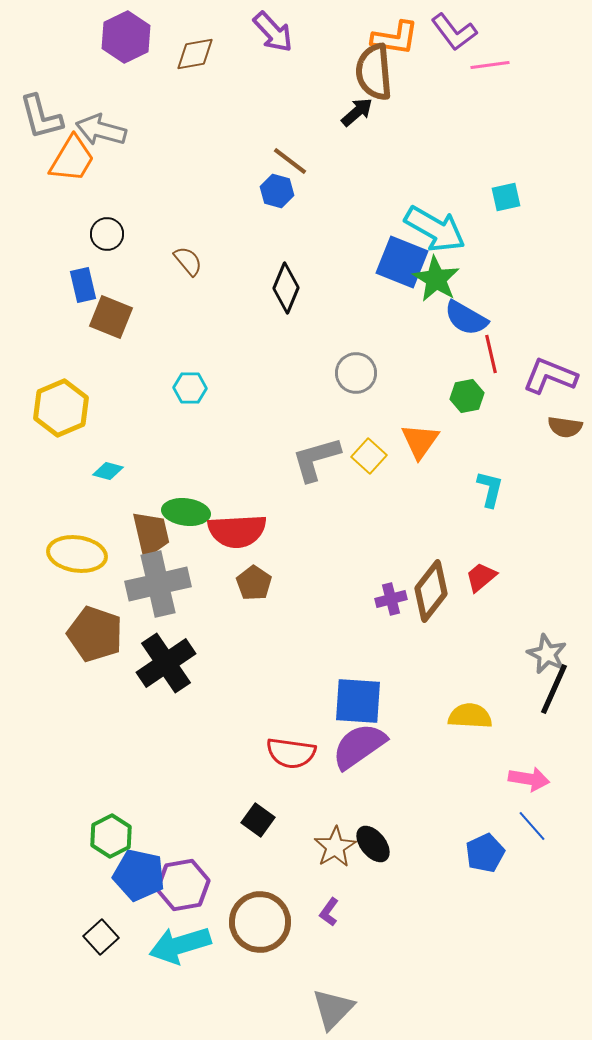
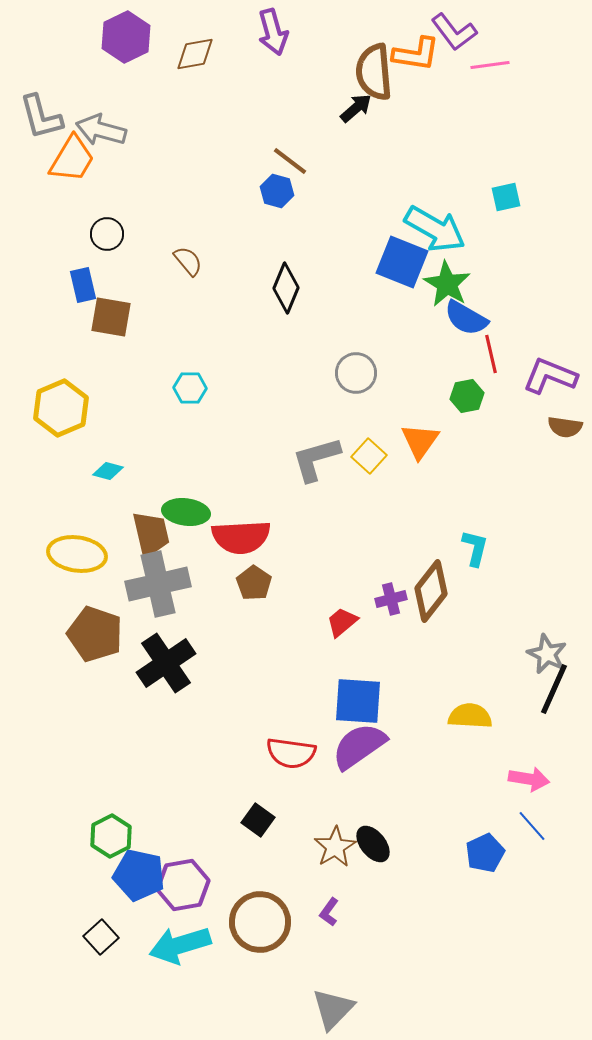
purple arrow at (273, 32): rotated 27 degrees clockwise
orange L-shape at (395, 38): moved 21 px right, 16 px down
black arrow at (357, 112): moved 1 px left, 4 px up
green star at (436, 279): moved 11 px right, 5 px down
brown square at (111, 317): rotated 12 degrees counterclockwise
cyan L-shape at (490, 489): moved 15 px left, 59 px down
red semicircle at (237, 531): moved 4 px right, 6 px down
red trapezoid at (481, 577): moved 139 px left, 45 px down
